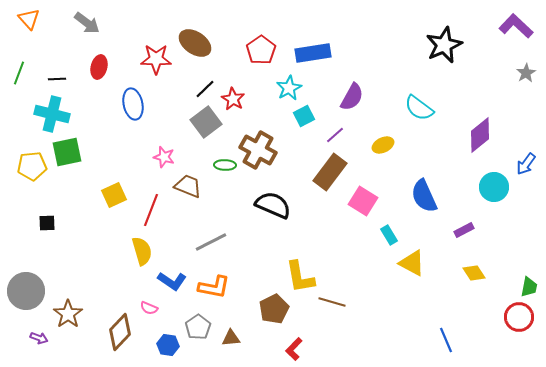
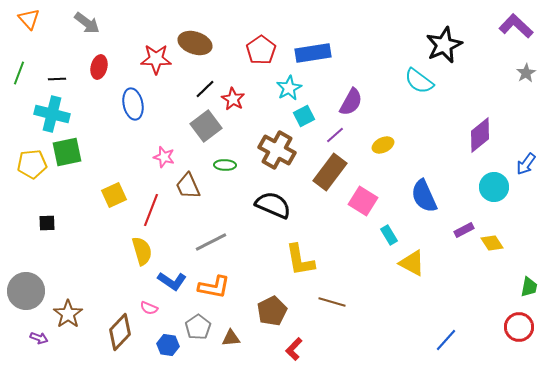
brown ellipse at (195, 43): rotated 16 degrees counterclockwise
purple semicircle at (352, 97): moved 1 px left, 5 px down
cyan semicircle at (419, 108): moved 27 px up
gray square at (206, 122): moved 4 px down
brown cross at (258, 150): moved 19 px right
yellow pentagon at (32, 166): moved 2 px up
brown trapezoid at (188, 186): rotated 136 degrees counterclockwise
yellow diamond at (474, 273): moved 18 px right, 30 px up
yellow L-shape at (300, 277): moved 17 px up
brown pentagon at (274, 309): moved 2 px left, 2 px down
red circle at (519, 317): moved 10 px down
blue line at (446, 340): rotated 65 degrees clockwise
